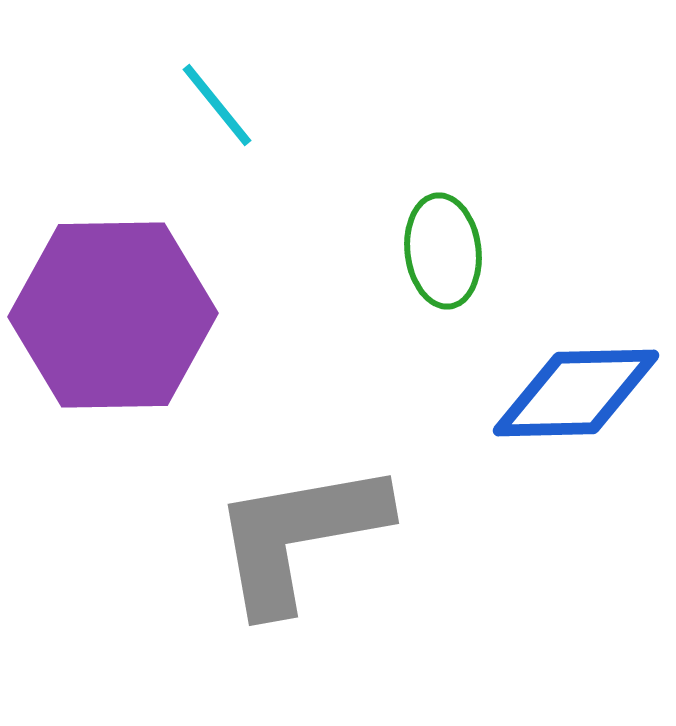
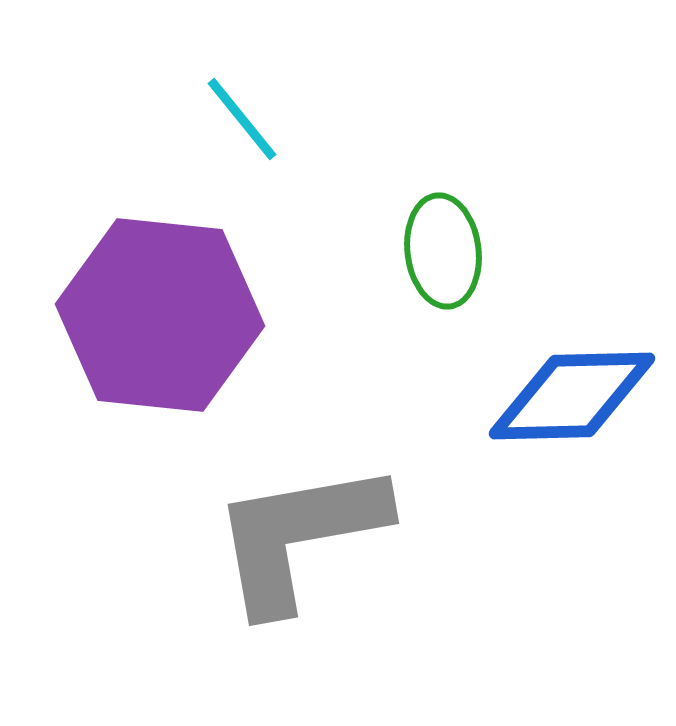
cyan line: moved 25 px right, 14 px down
purple hexagon: moved 47 px right; rotated 7 degrees clockwise
blue diamond: moved 4 px left, 3 px down
